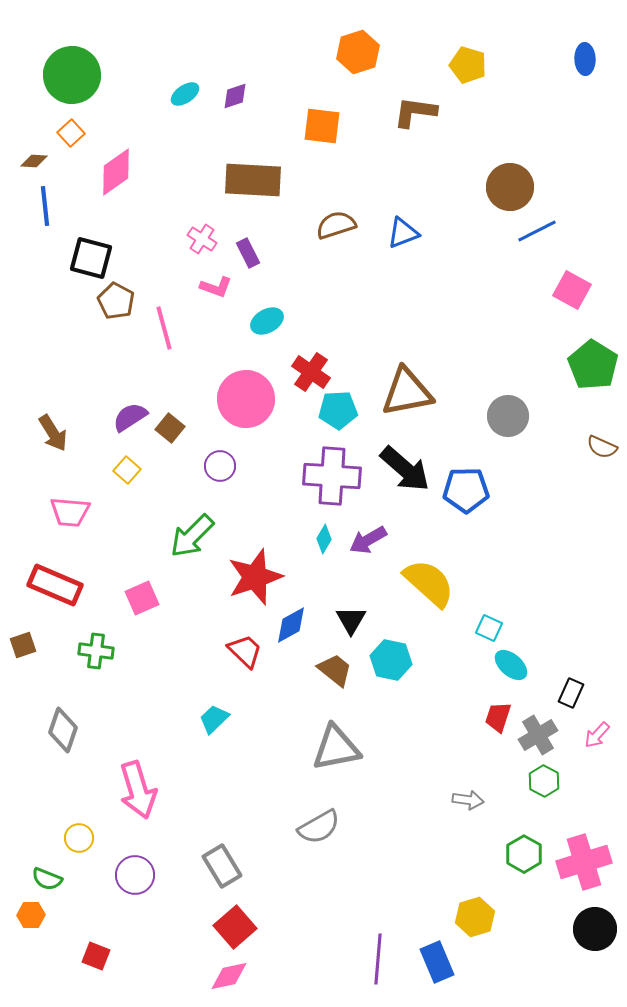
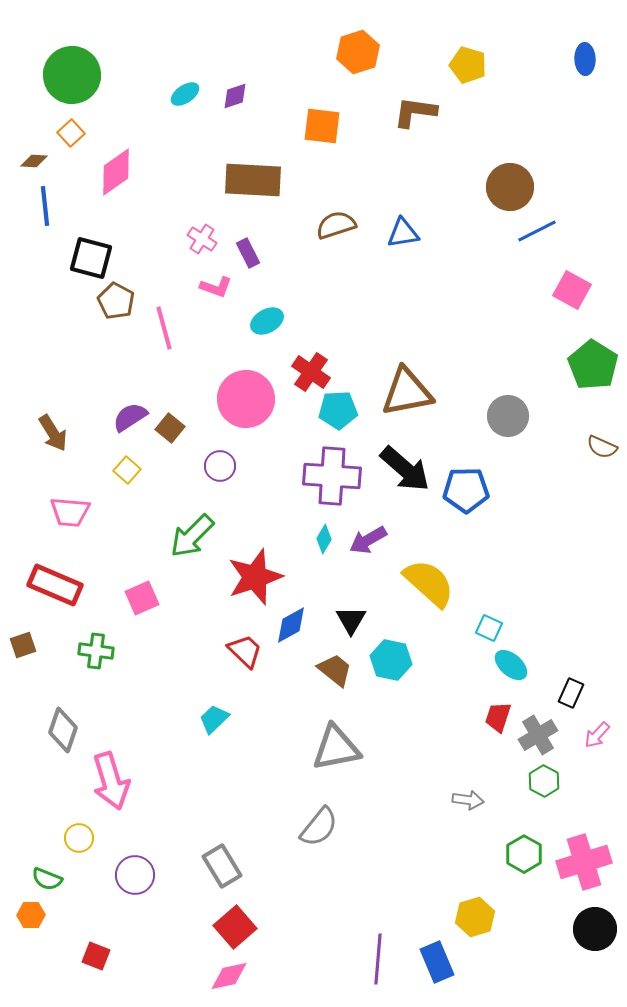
blue triangle at (403, 233): rotated 12 degrees clockwise
pink arrow at (138, 790): moved 27 px left, 9 px up
gray semicircle at (319, 827): rotated 21 degrees counterclockwise
